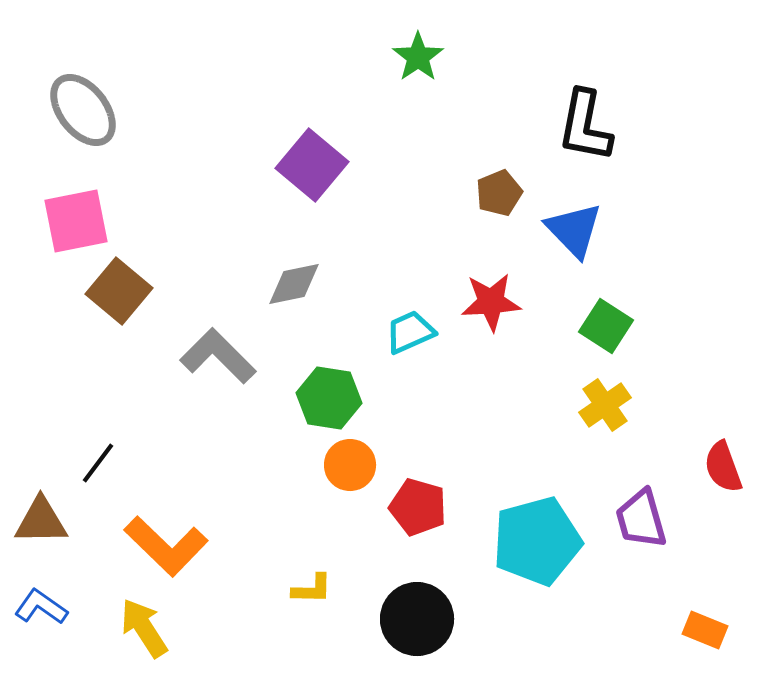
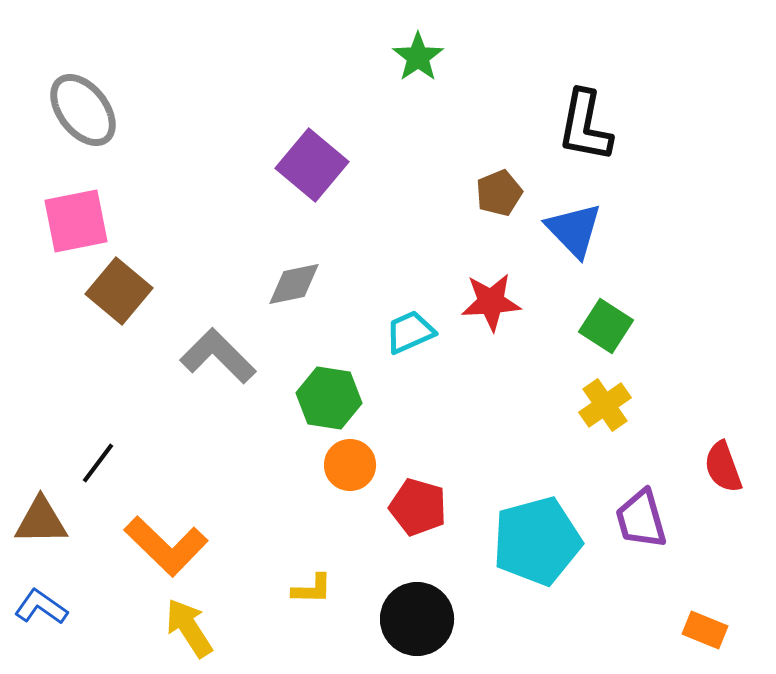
yellow arrow: moved 45 px right
